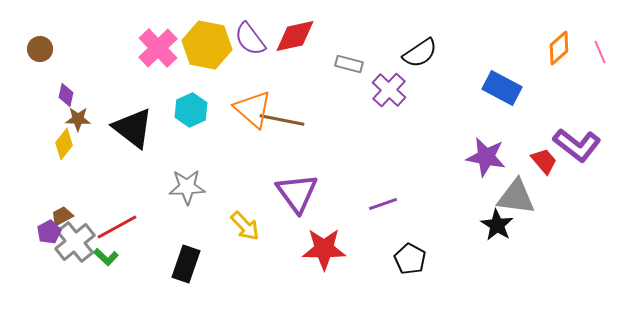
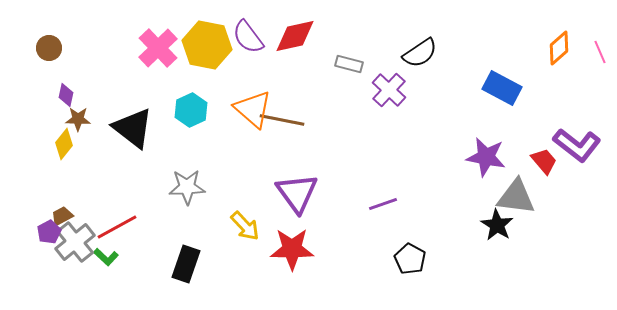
purple semicircle: moved 2 px left, 2 px up
brown circle: moved 9 px right, 1 px up
red star: moved 32 px left
